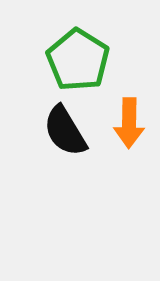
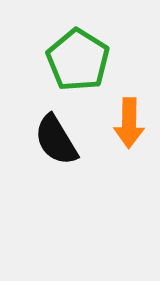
black semicircle: moved 9 px left, 9 px down
